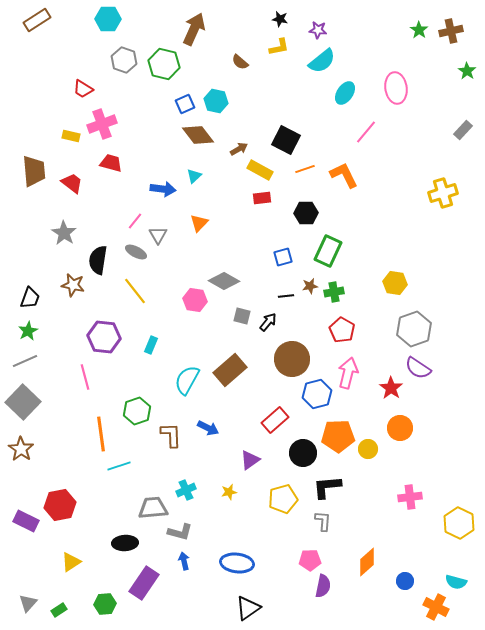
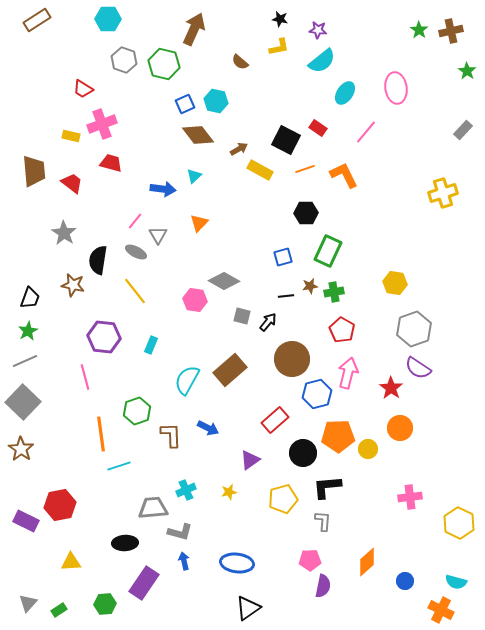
red rectangle at (262, 198): moved 56 px right, 70 px up; rotated 42 degrees clockwise
yellow triangle at (71, 562): rotated 30 degrees clockwise
orange cross at (436, 607): moved 5 px right, 3 px down
